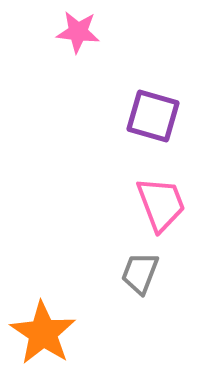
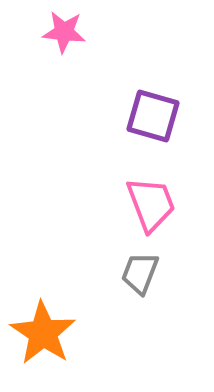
pink star: moved 14 px left
pink trapezoid: moved 10 px left
